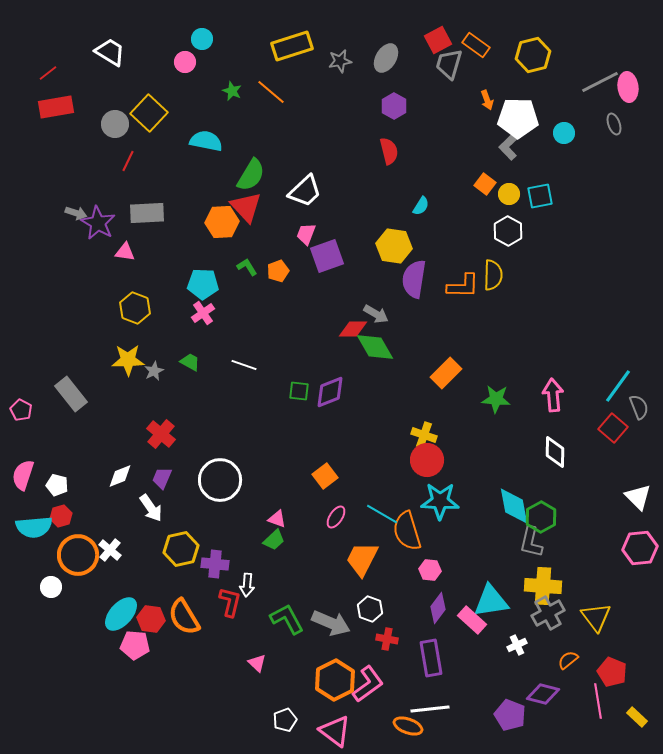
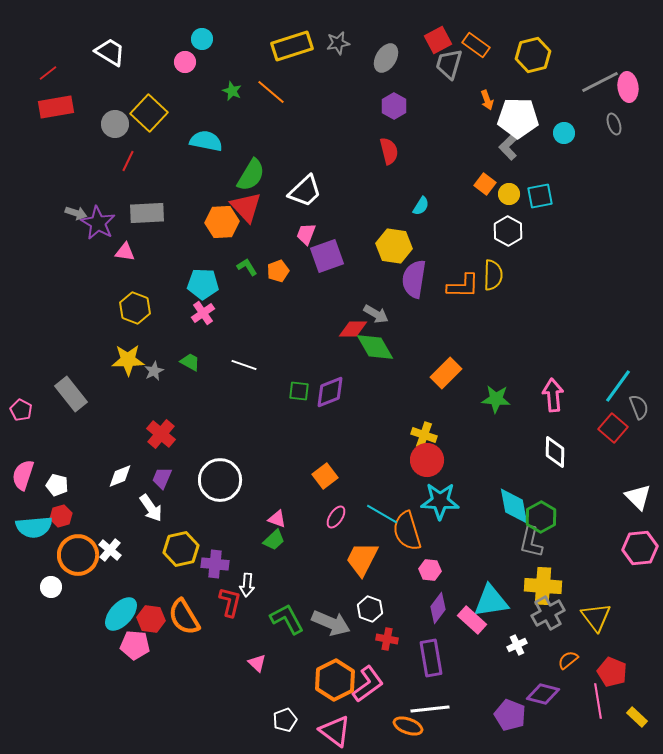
gray star at (340, 61): moved 2 px left, 18 px up
